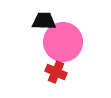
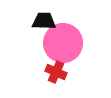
pink circle: moved 1 px down
